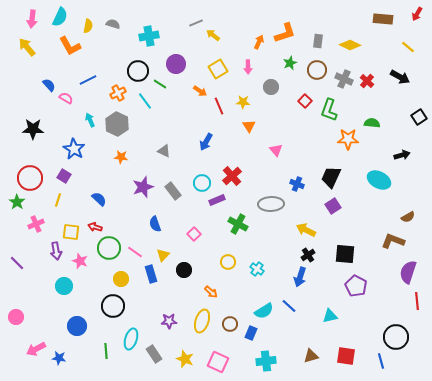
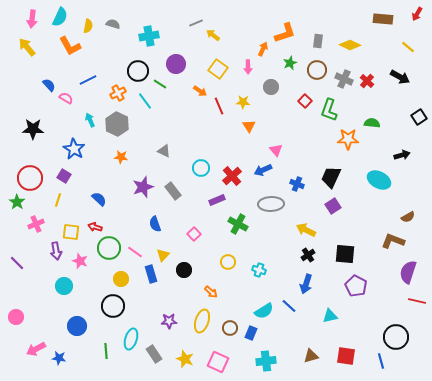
orange arrow at (259, 42): moved 4 px right, 7 px down
yellow square at (218, 69): rotated 24 degrees counterclockwise
blue arrow at (206, 142): moved 57 px right, 28 px down; rotated 36 degrees clockwise
cyan circle at (202, 183): moved 1 px left, 15 px up
cyan cross at (257, 269): moved 2 px right, 1 px down; rotated 16 degrees counterclockwise
blue arrow at (300, 277): moved 6 px right, 7 px down
red line at (417, 301): rotated 72 degrees counterclockwise
brown circle at (230, 324): moved 4 px down
